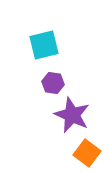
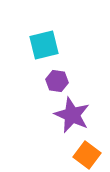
purple hexagon: moved 4 px right, 2 px up
orange square: moved 2 px down
